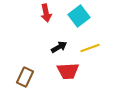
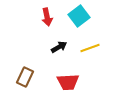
red arrow: moved 1 px right, 4 px down
red trapezoid: moved 11 px down
